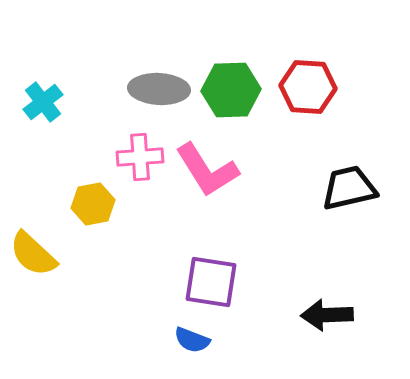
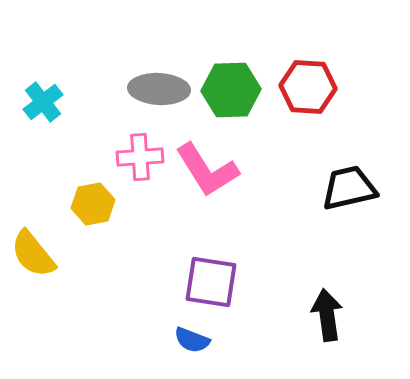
yellow semicircle: rotated 8 degrees clockwise
black arrow: rotated 84 degrees clockwise
